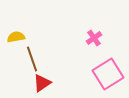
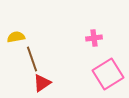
pink cross: rotated 28 degrees clockwise
